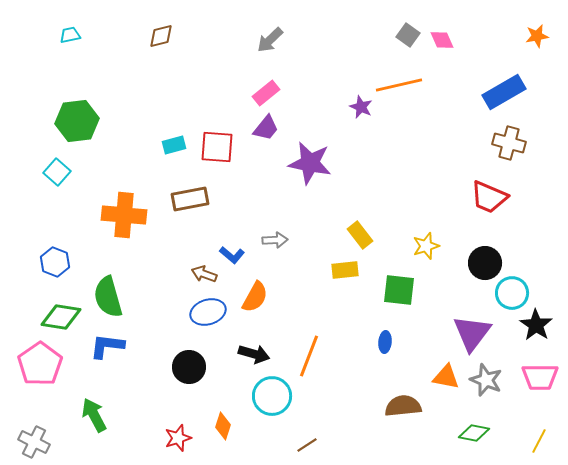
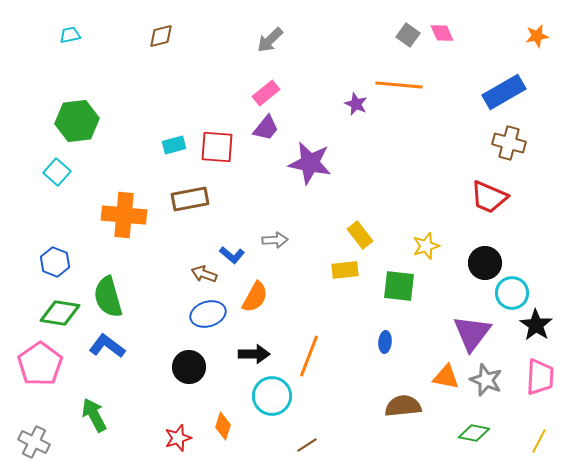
pink diamond at (442, 40): moved 7 px up
orange line at (399, 85): rotated 18 degrees clockwise
purple star at (361, 107): moved 5 px left, 3 px up
green square at (399, 290): moved 4 px up
blue ellipse at (208, 312): moved 2 px down
green diamond at (61, 317): moved 1 px left, 4 px up
blue L-shape at (107, 346): rotated 30 degrees clockwise
black arrow at (254, 354): rotated 16 degrees counterclockwise
pink trapezoid at (540, 377): rotated 87 degrees counterclockwise
